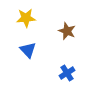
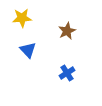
yellow star: moved 4 px left
brown star: rotated 24 degrees clockwise
